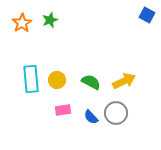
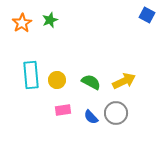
cyan rectangle: moved 4 px up
